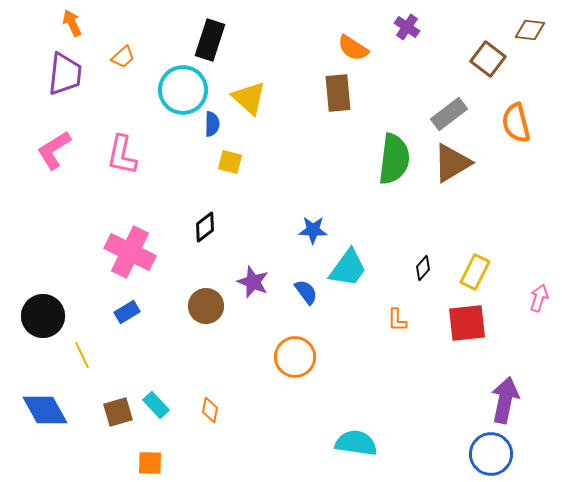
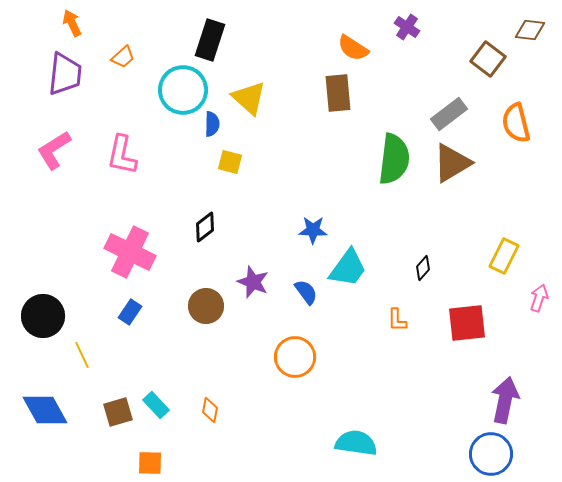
yellow rectangle at (475, 272): moved 29 px right, 16 px up
blue rectangle at (127, 312): moved 3 px right; rotated 25 degrees counterclockwise
